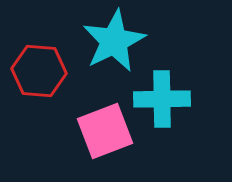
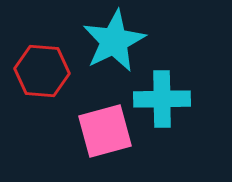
red hexagon: moved 3 px right
pink square: rotated 6 degrees clockwise
